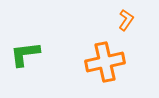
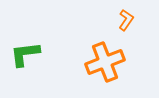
orange cross: rotated 9 degrees counterclockwise
